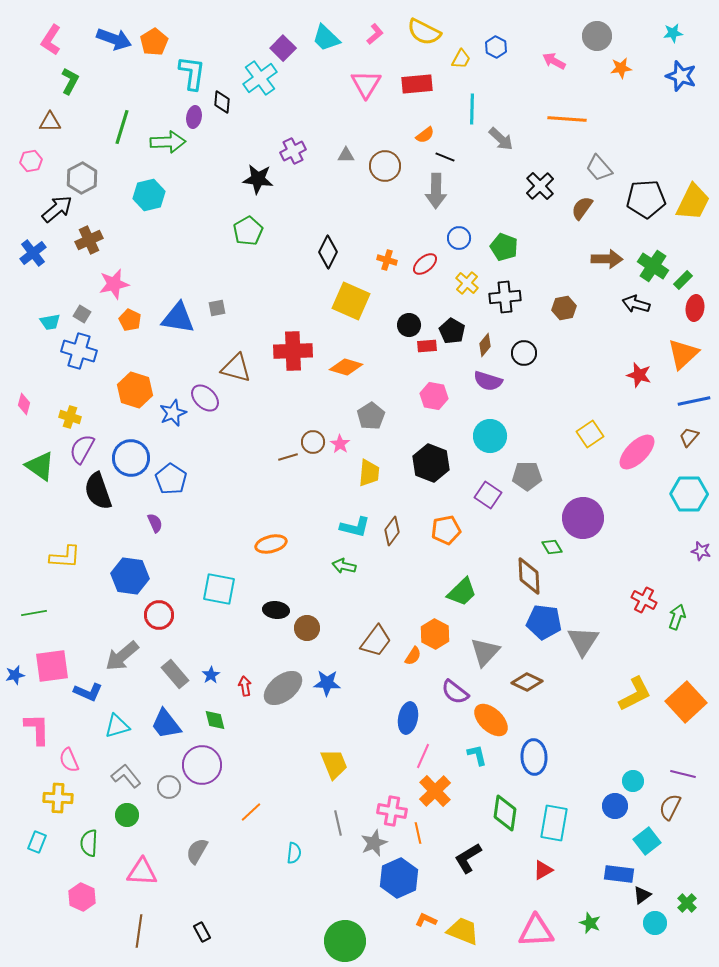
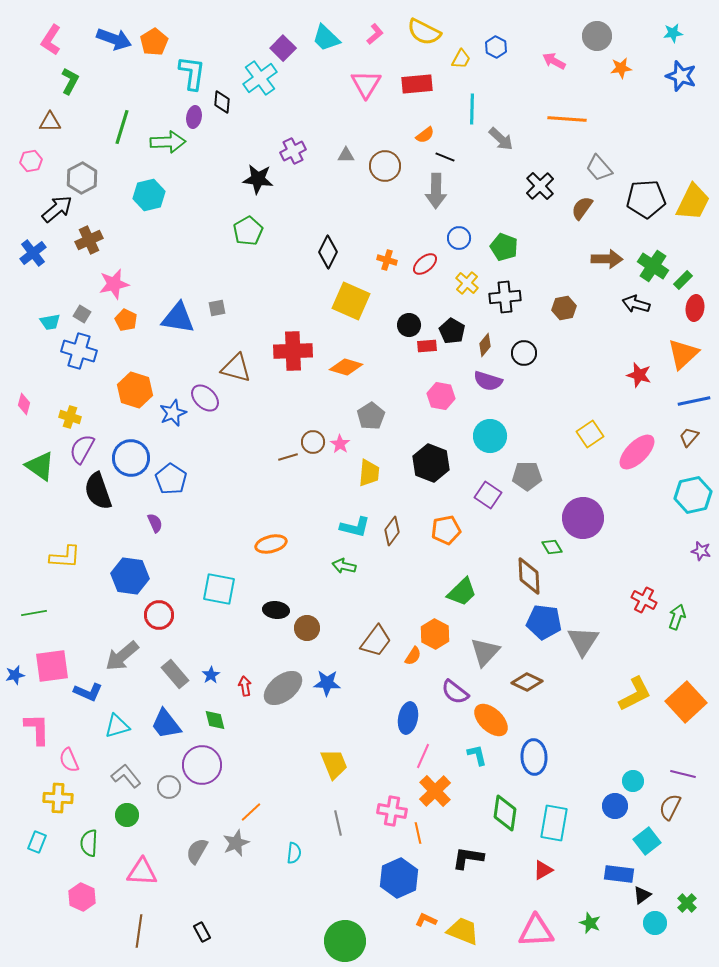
orange pentagon at (130, 320): moved 4 px left
pink hexagon at (434, 396): moved 7 px right
cyan hexagon at (689, 494): moved 4 px right, 1 px down; rotated 12 degrees counterclockwise
gray star at (374, 843): moved 138 px left
black L-shape at (468, 858): rotated 40 degrees clockwise
